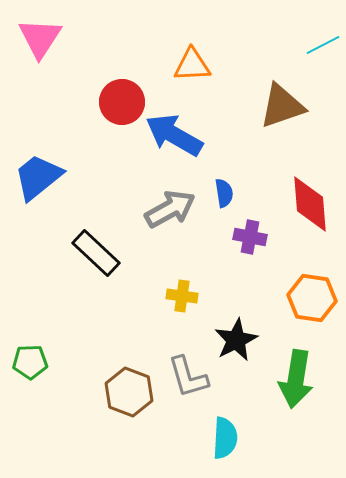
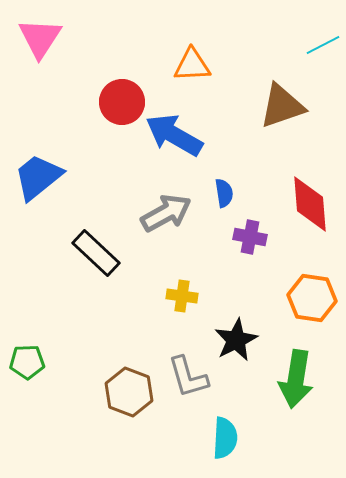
gray arrow: moved 4 px left, 4 px down
green pentagon: moved 3 px left
